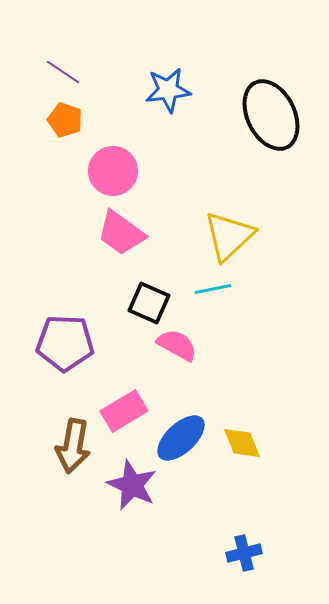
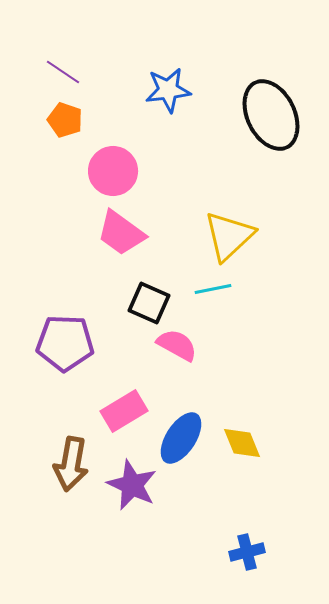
blue ellipse: rotated 14 degrees counterclockwise
brown arrow: moved 2 px left, 18 px down
blue cross: moved 3 px right, 1 px up
